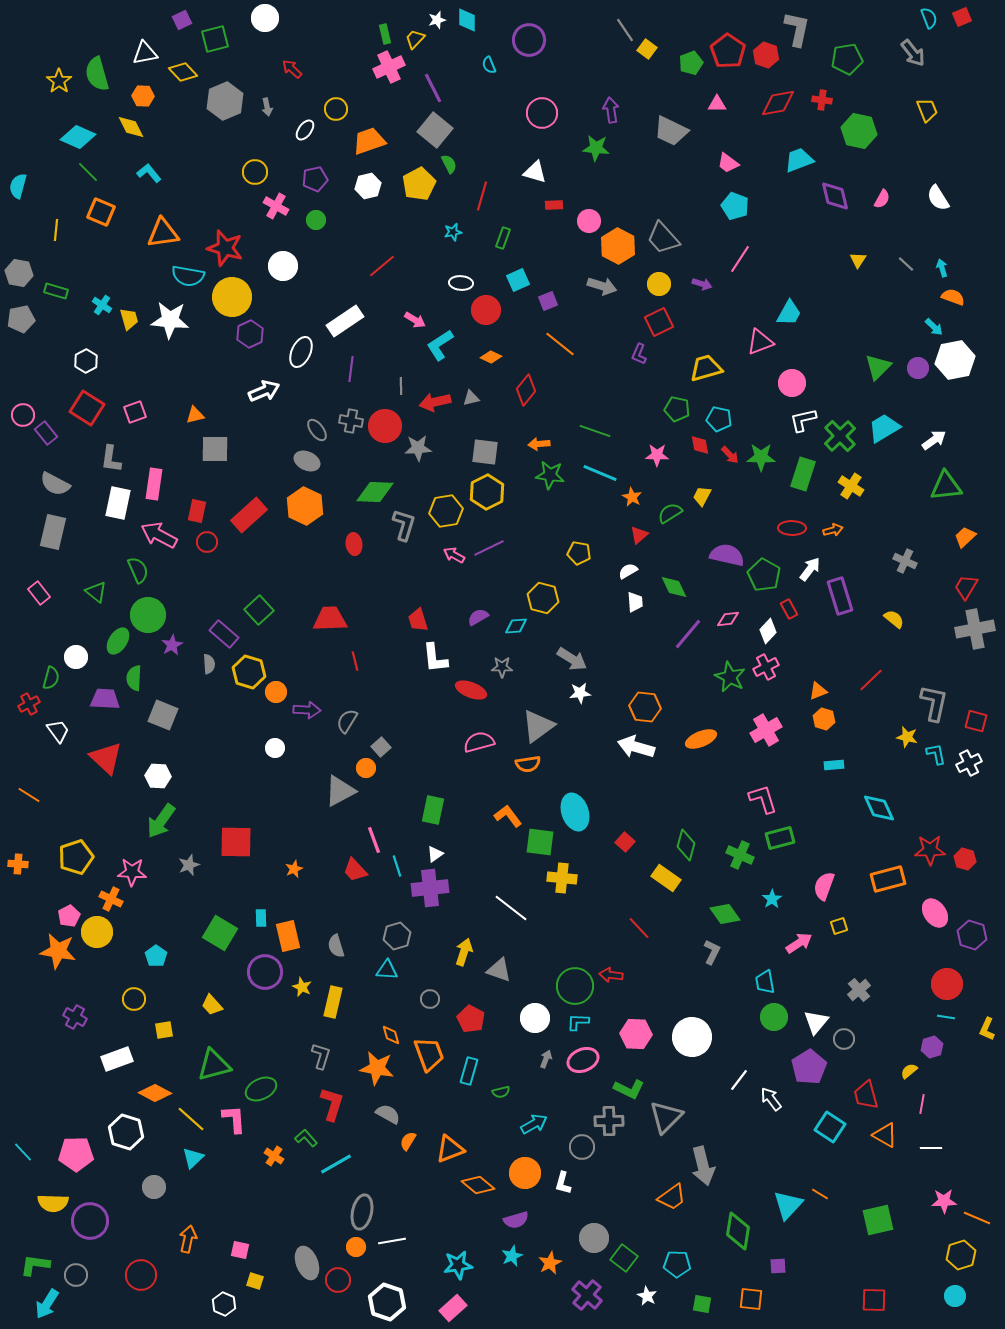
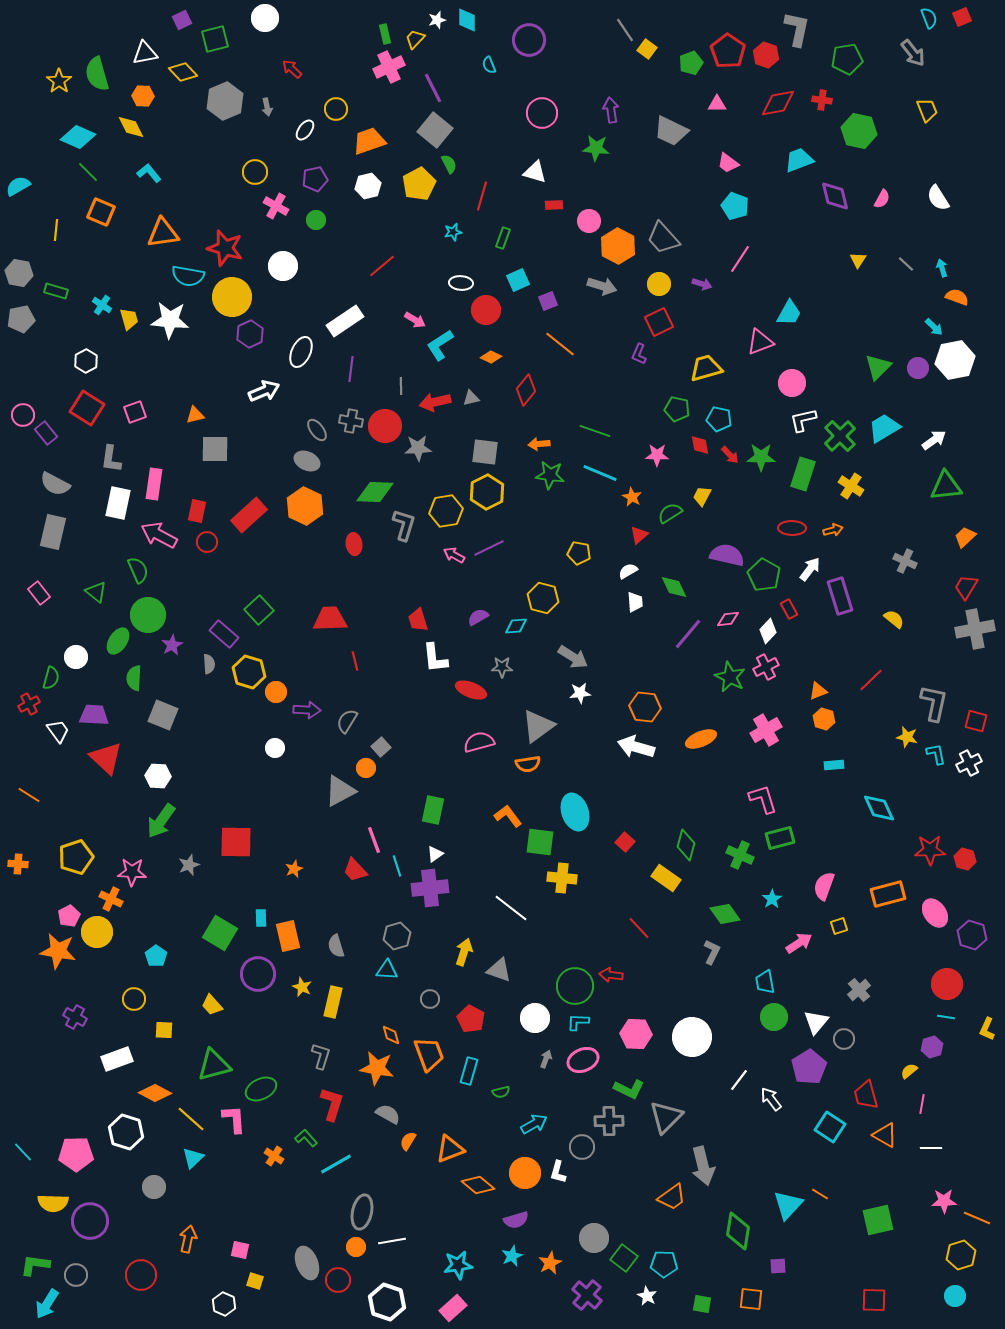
cyan semicircle at (18, 186): rotated 45 degrees clockwise
orange semicircle at (953, 297): moved 4 px right
gray arrow at (572, 659): moved 1 px right, 2 px up
purple trapezoid at (105, 699): moved 11 px left, 16 px down
orange rectangle at (888, 879): moved 15 px down
purple circle at (265, 972): moved 7 px left, 2 px down
yellow square at (164, 1030): rotated 12 degrees clockwise
white L-shape at (563, 1183): moved 5 px left, 11 px up
cyan pentagon at (677, 1264): moved 13 px left
